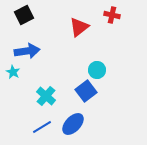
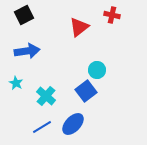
cyan star: moved 3 px right, 11 px down
